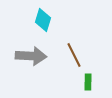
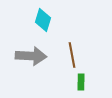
brown line: moved 2 px left; rotated 15 degrees clockwise
green rectangle: moved 7 px left
